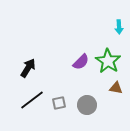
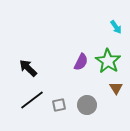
cyan arrow: moved 3 px left; rotated 32 degrees counterclockwise
purple semicircle: rotated 18 degrees counterclockwise
black arrow: rotated 78 degrees counterclockwise
brown triangle: rotated 48 degrees clockwise
gray square: moved 2 px down
